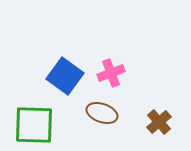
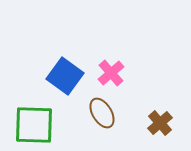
pink cross: rotated 20 degrees counterclockwise
brown ellipse: rotated 40 degrees clockwise
brown cross: moved 1 px right, 1 px down
